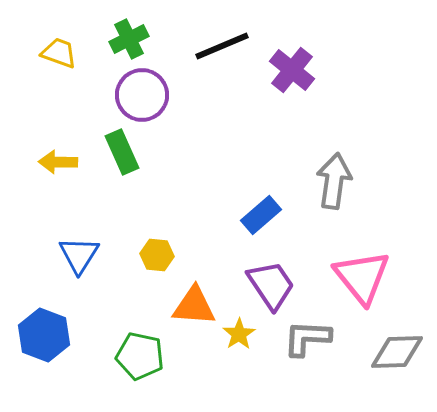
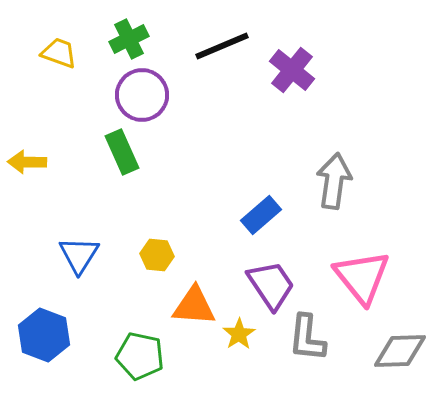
yellow arrow: moved 31 px left
gray L-shape: rotated 87 degrees counterclockwise
gray diamond: moved 3 px right, 1 px up
